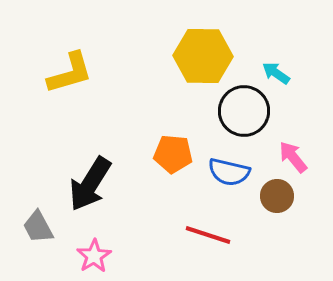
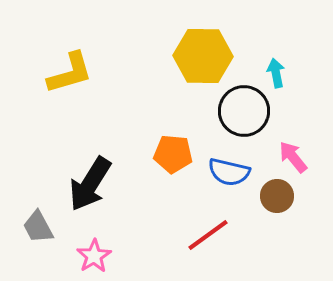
cyan arrow: rotated 44 degrees clockwise
red line: rotated 54 degrees counterclockwise
